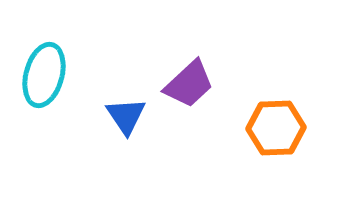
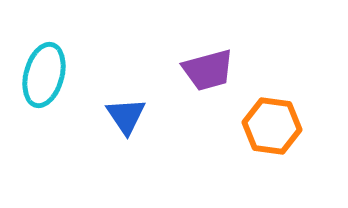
purple trapezoid: moved 19 px right, 14 px up; rotated 28 degrees clockwise
orange hexagon: moved 4 px left, 2 px up; rotated 10 degrees clockwise
